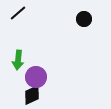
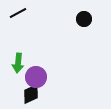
black line: rotated 12 degrees clockwise
green arrow: moved 3 px down
black diamond: moved 1 px left, 1 px up
